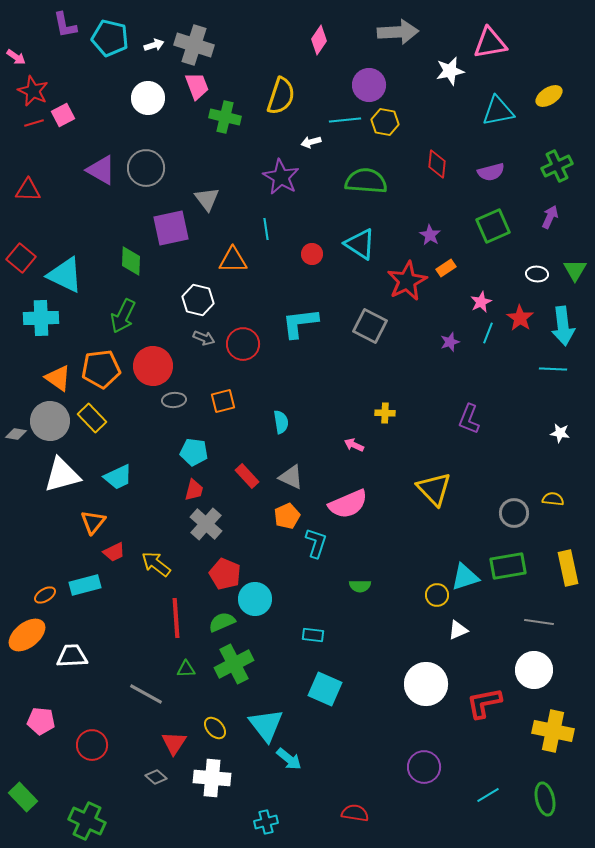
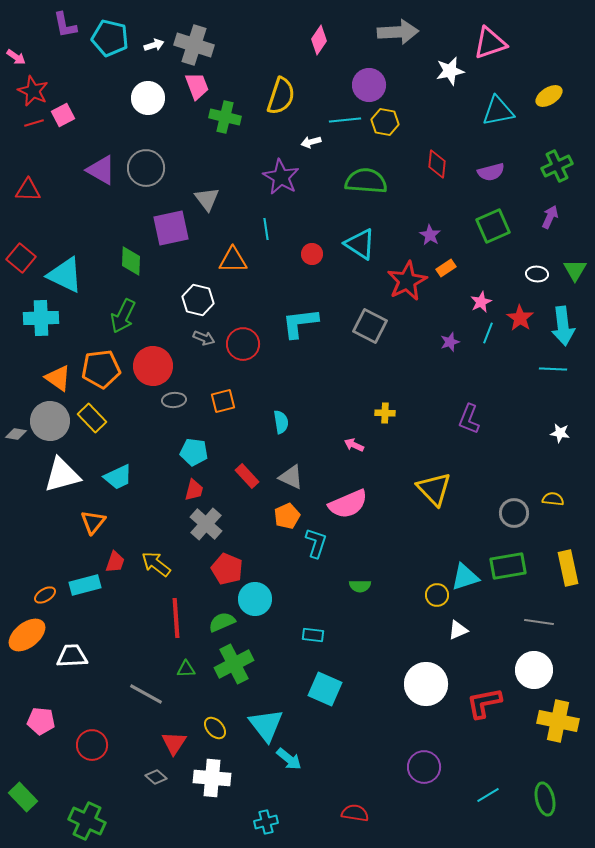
pink triangle at (490, 43): rotated 9 degrees counterclockwise
red trapezoid at (114, 552): moved 1 px right, 10 px down; rotated 45 degrees counterclockwise
red pentagon at (225, 574): moved 2 px right, 5 px up
yellow cross at (553, 731): moved 5 px right, 10 px up
